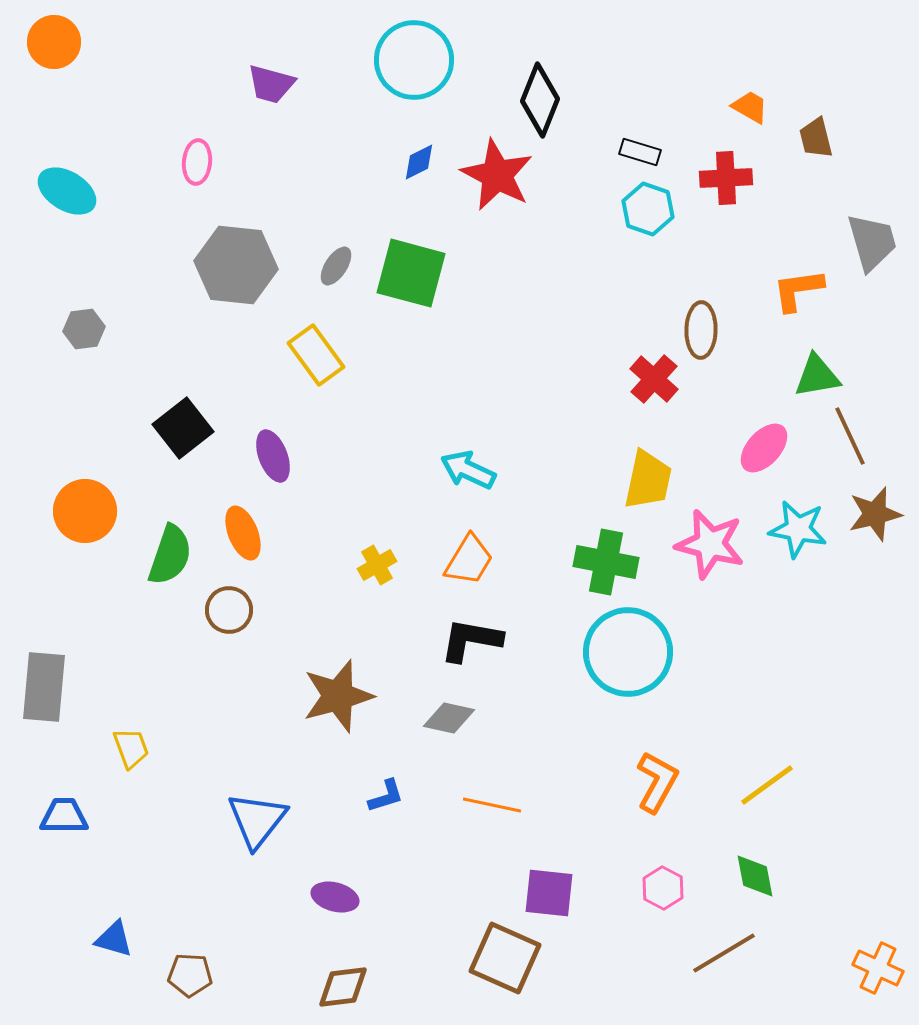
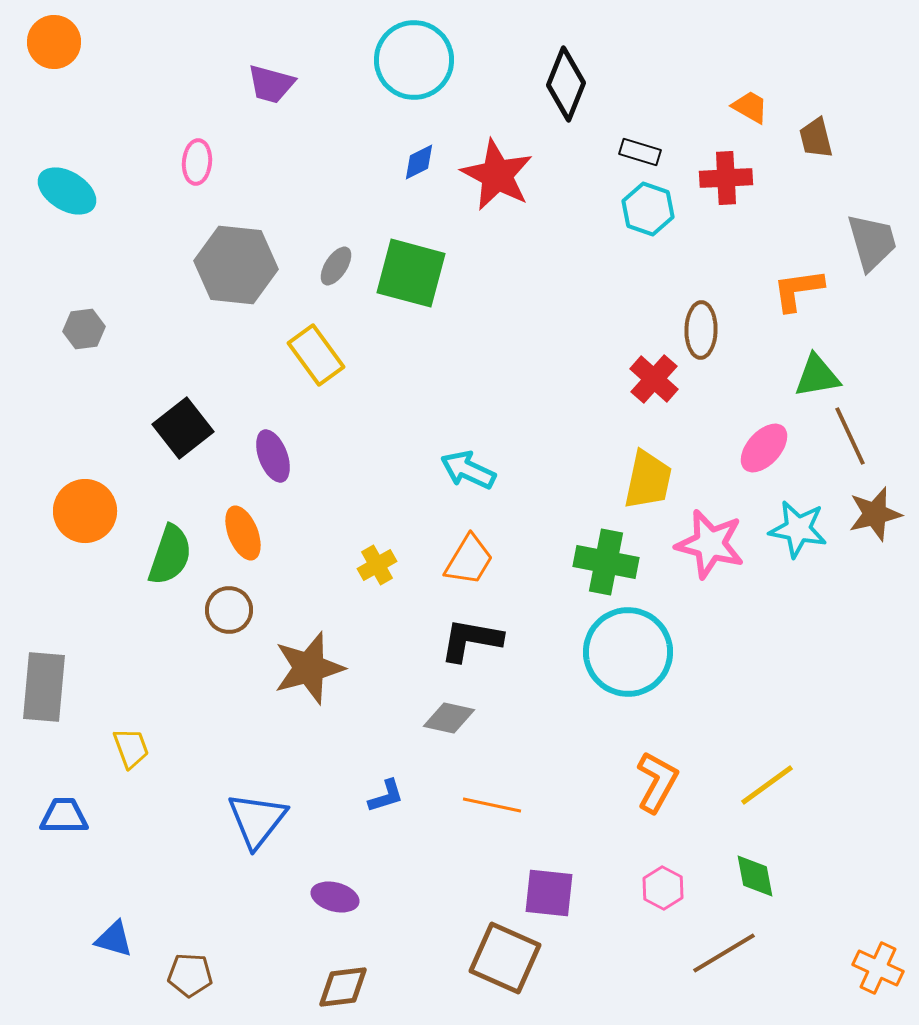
black diamond at (540, 100): moved 26 px right, 16 px up
brown star at (338, 696): moved 29 px left, 28 px up
